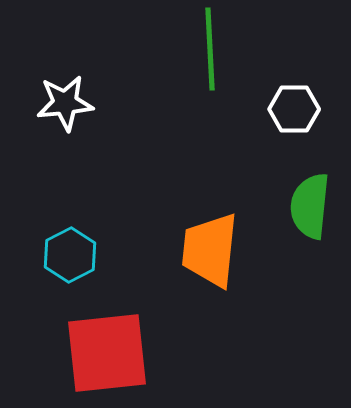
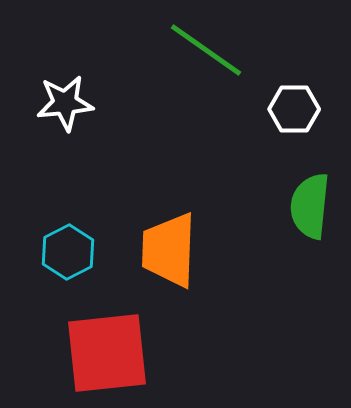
green line: moved 4 px left, 1 px down; rotated 52 degrees counterclockwise
orange trapezoid: moved 41 px left; rotated 4 degrees counterclockwise
cyan hexagon: moved 2 px left, 3 px up
